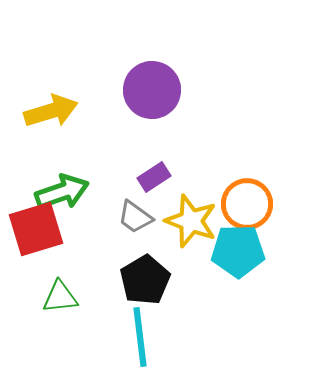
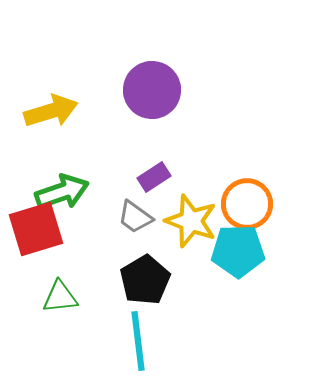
cyan line: moved 2 px left, 4 px down
